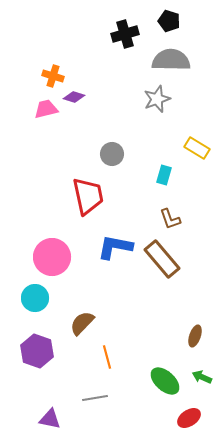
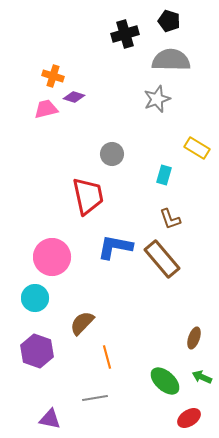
brown ellipse: moved 1 px left, 2 px down
